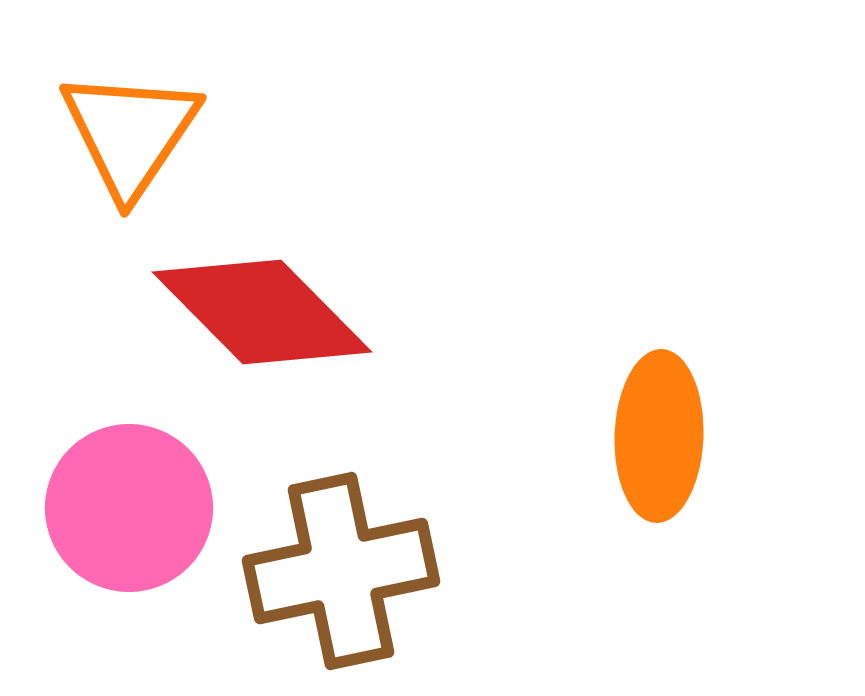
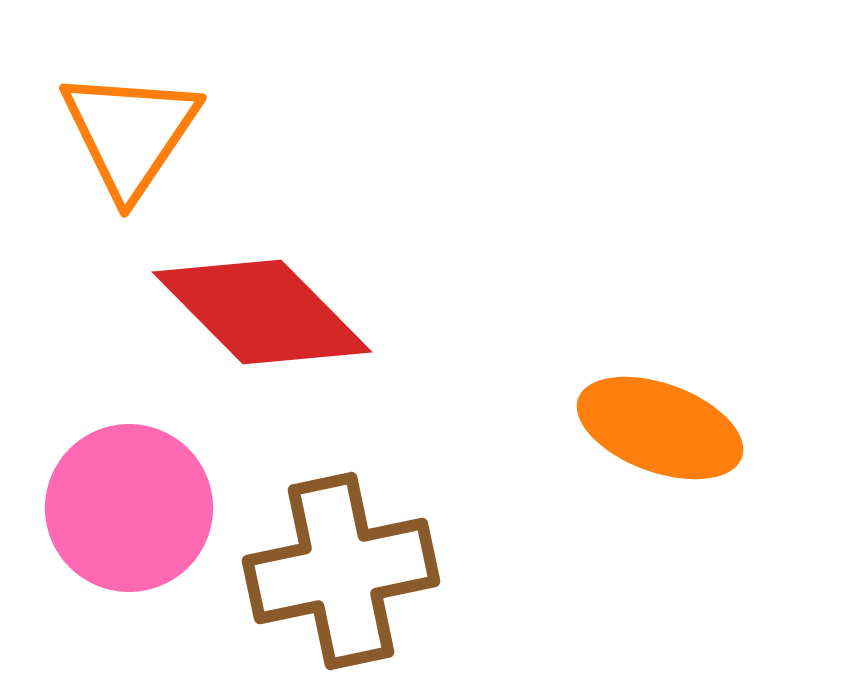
orange ellipse: moved 1 px right, 8 px up; rotated 72 degrees counterclockwise
